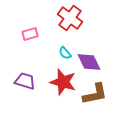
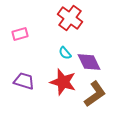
pink rectangle: moved 10 px left
purple trapezoid: moved 1 px left
brown L-shape: rotated 24 degrees counterclockwise
